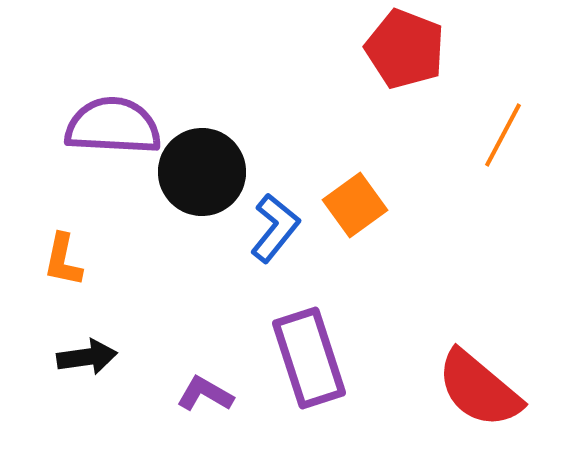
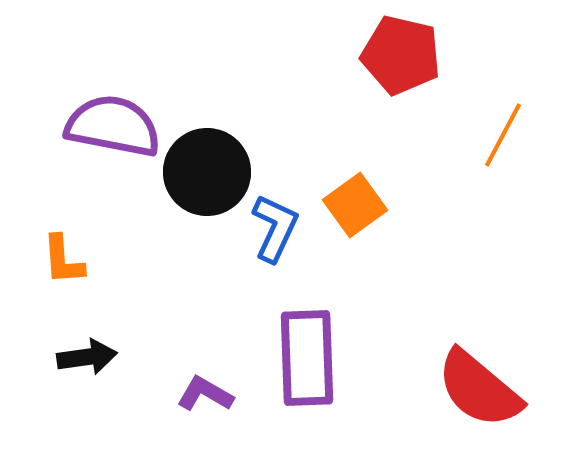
red pentagon: moved 4 px left, 6 px down; rotated 8 degrees counterclockwise
purple semicircle: rotated 8 degrees clockwise
black circle: moved 5 px right
blue L-shape: rotated 14 degrees counterclockwise
orange L-shape: rotated 16 degrees counterclockwise
purple rectangle: moved 2 px left; rotated 16 degrees clockwise
